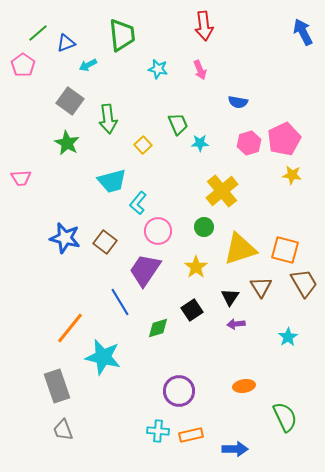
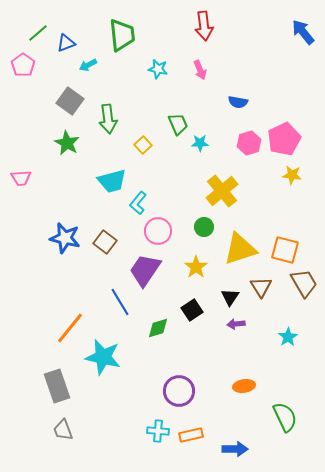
blue arrow at (303, 32): rotated 12 degrees counterclockwise
